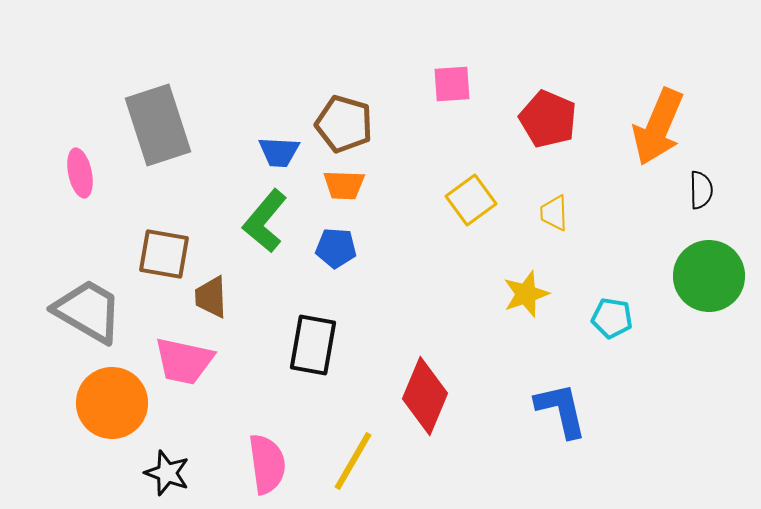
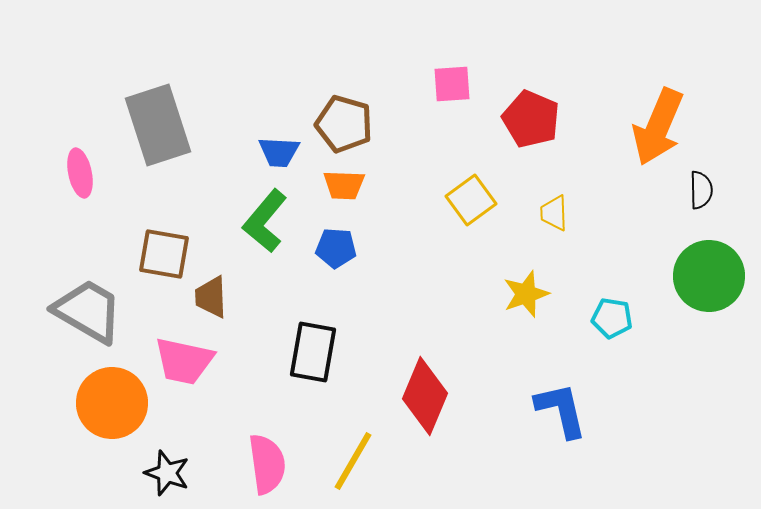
red pentagon: moved 17 px left
black rectangle: moved 7 px down
